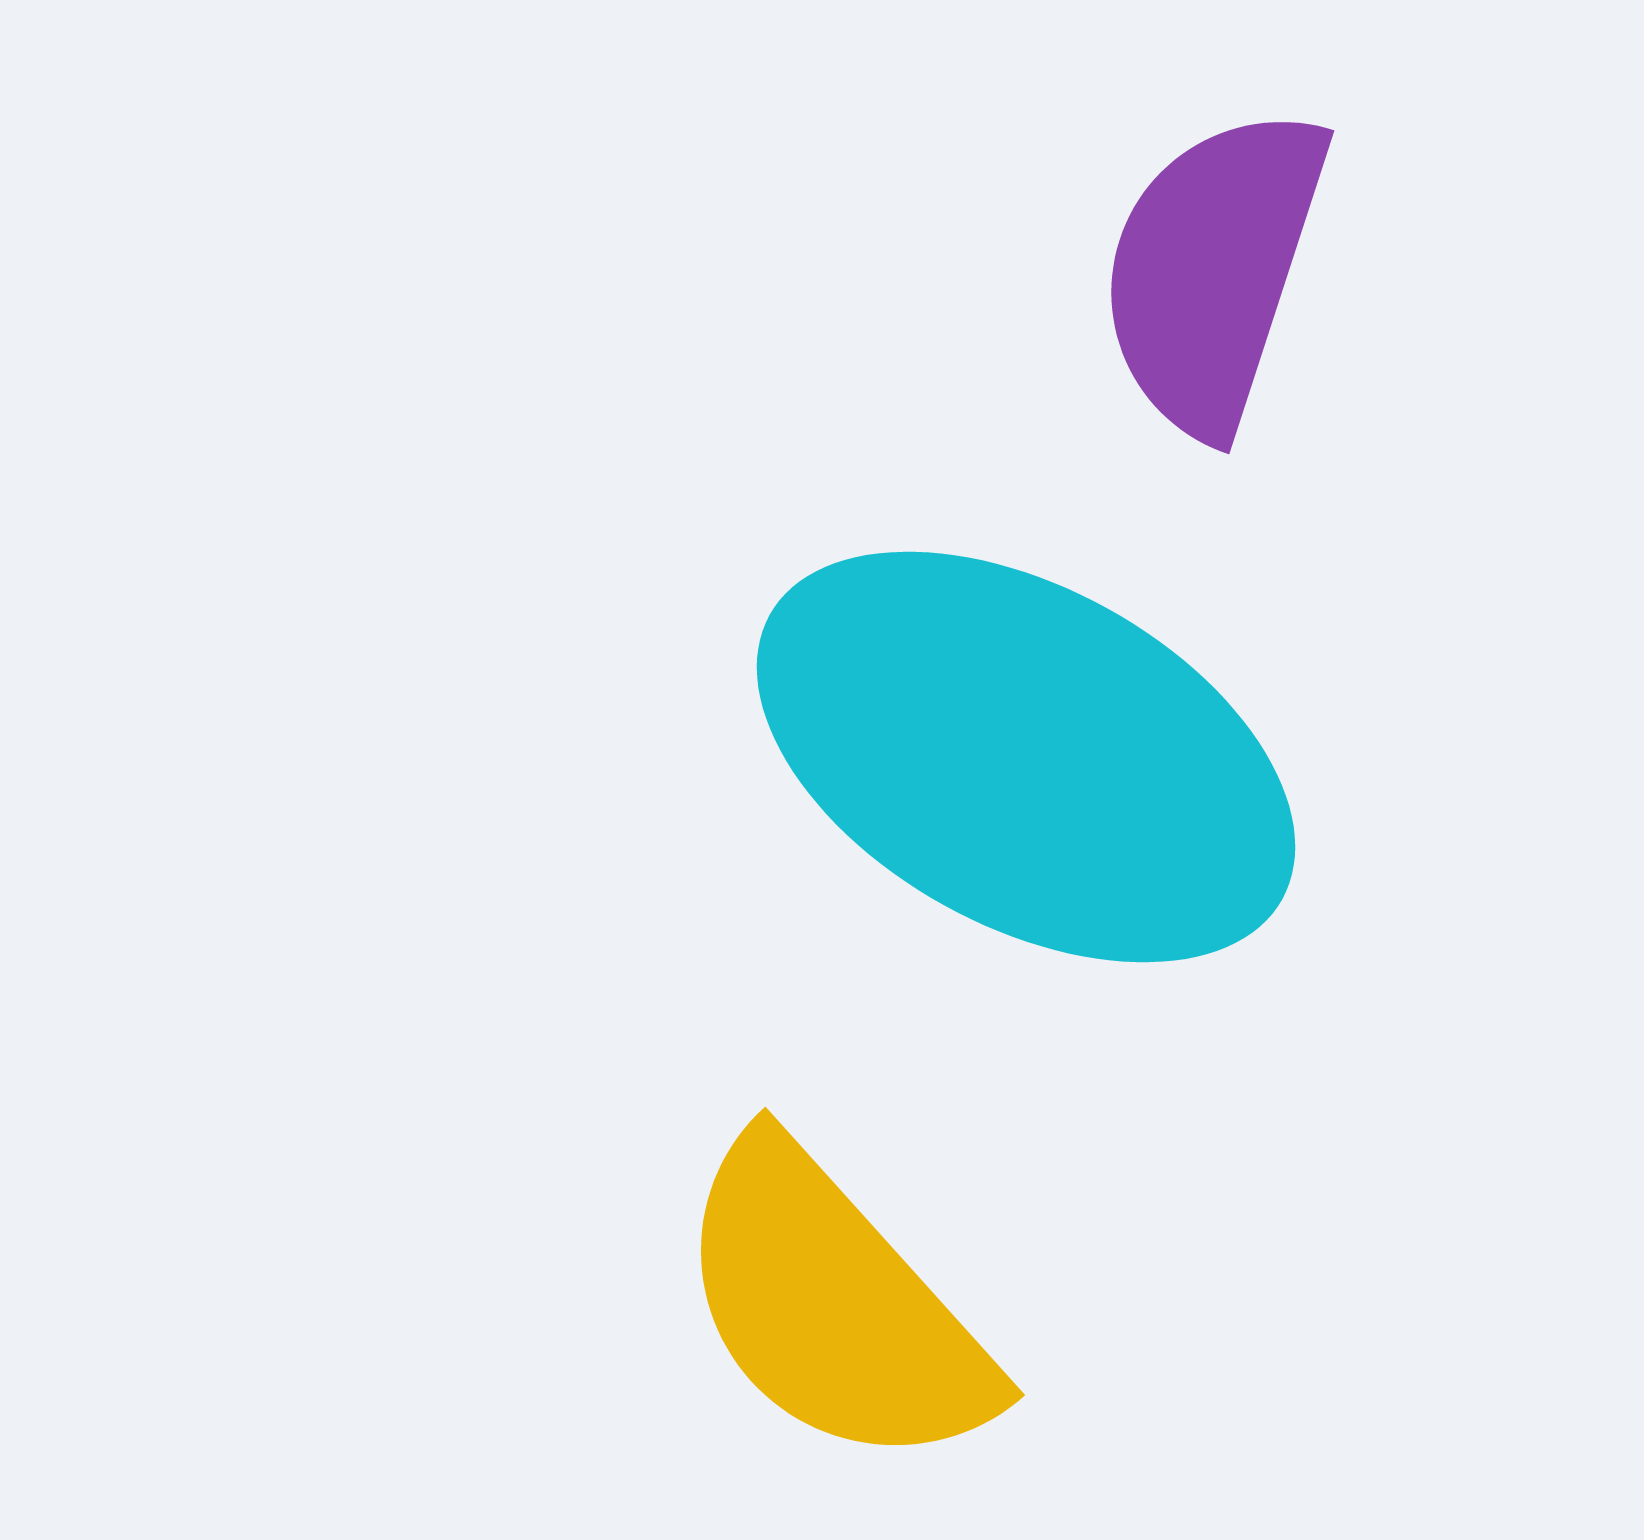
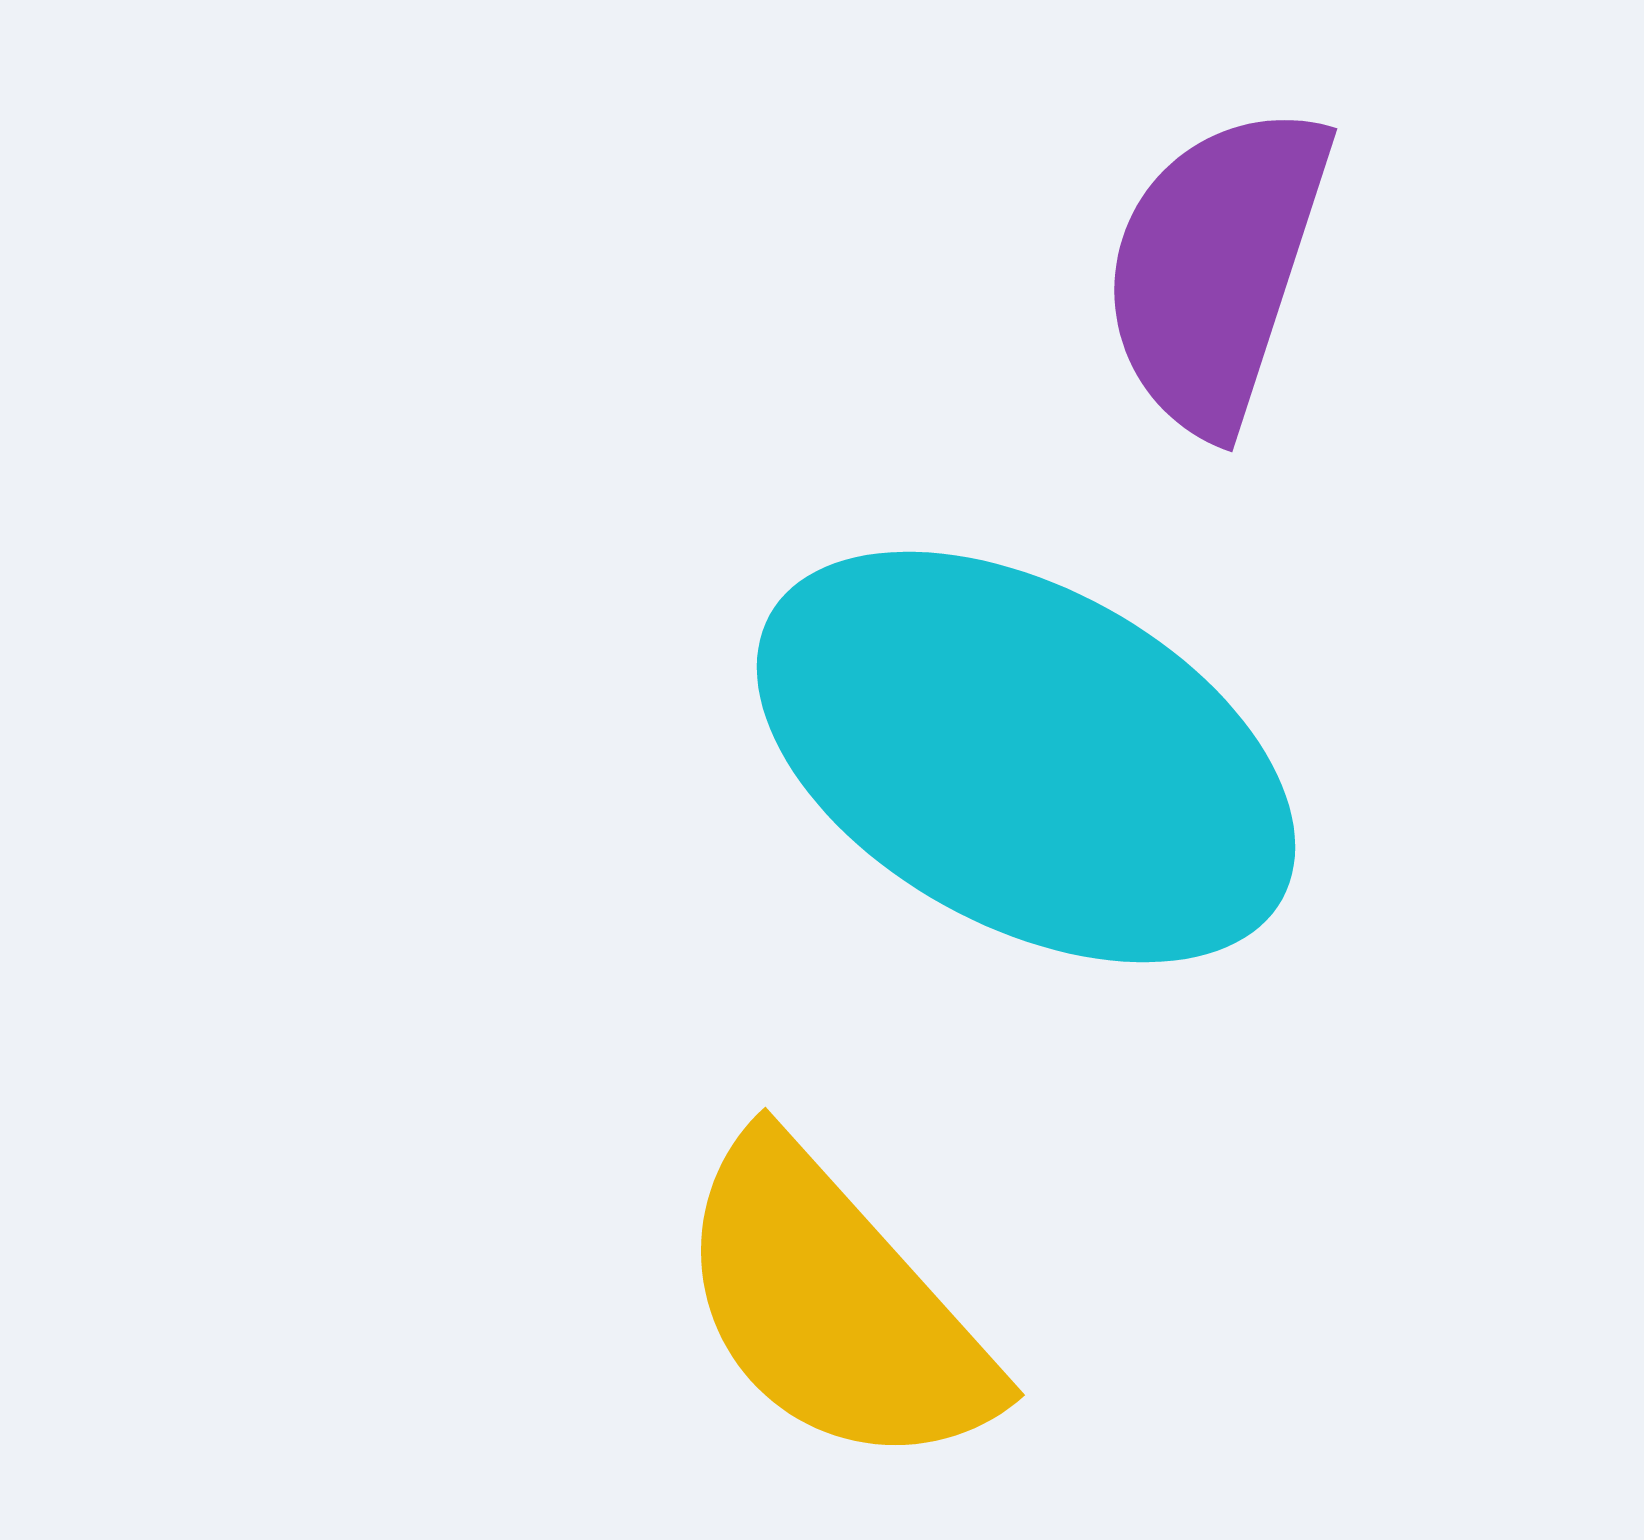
purple semicircle: moved 3 px right, 2 px up
